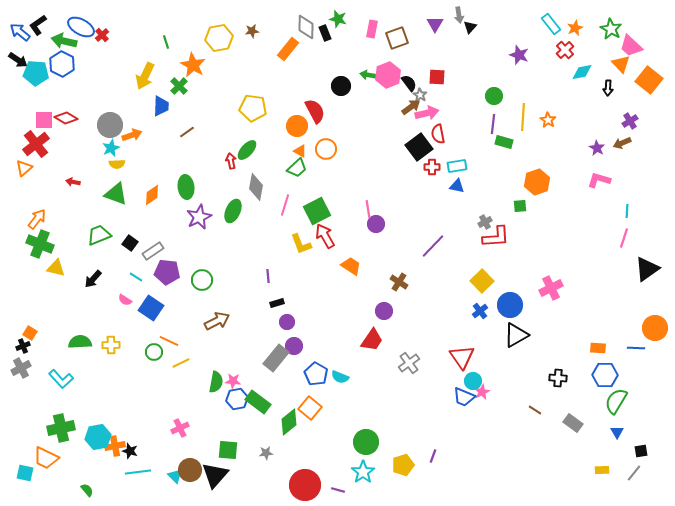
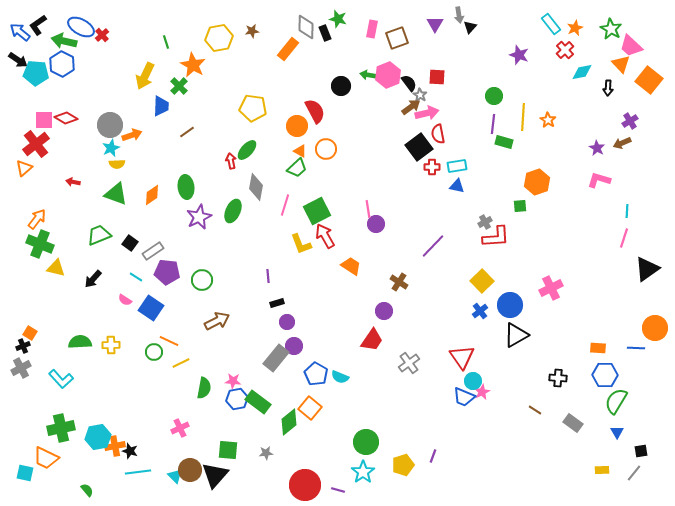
green semicircle at (216, 382): moved 12 px left, 6 px down
